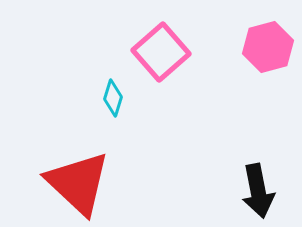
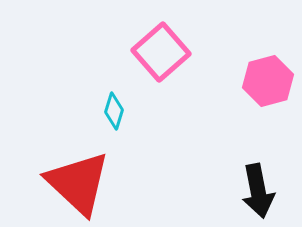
pink hexagon: moved 34 px down
cyan diamond: moved 1 px right, 13 px down
